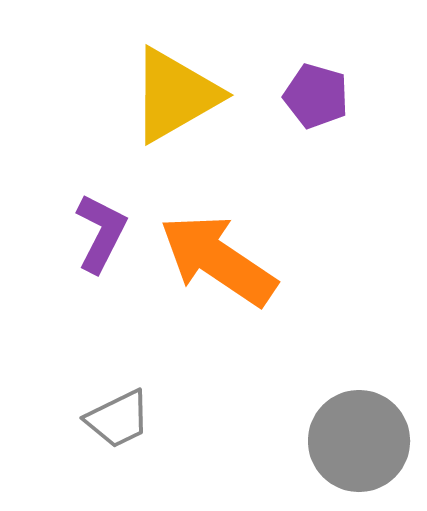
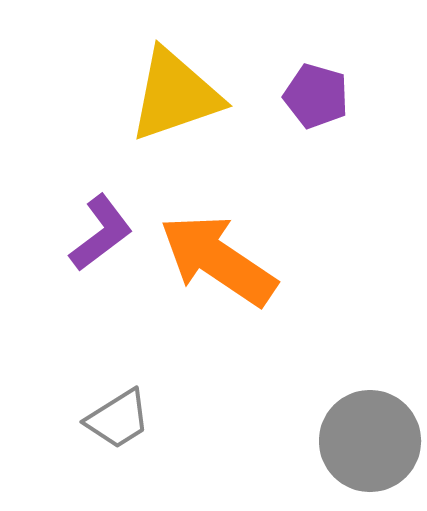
yellow triangle: rotated 11 degrees clockwise
purple L-shape: rotated 26 degrees clockwise
gray trapezoid: rotated 6 degrees counterclockwise
gray circle: moved 11 px right
